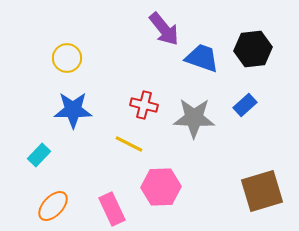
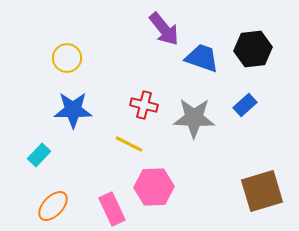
pink hexagon: moved 7 px left
